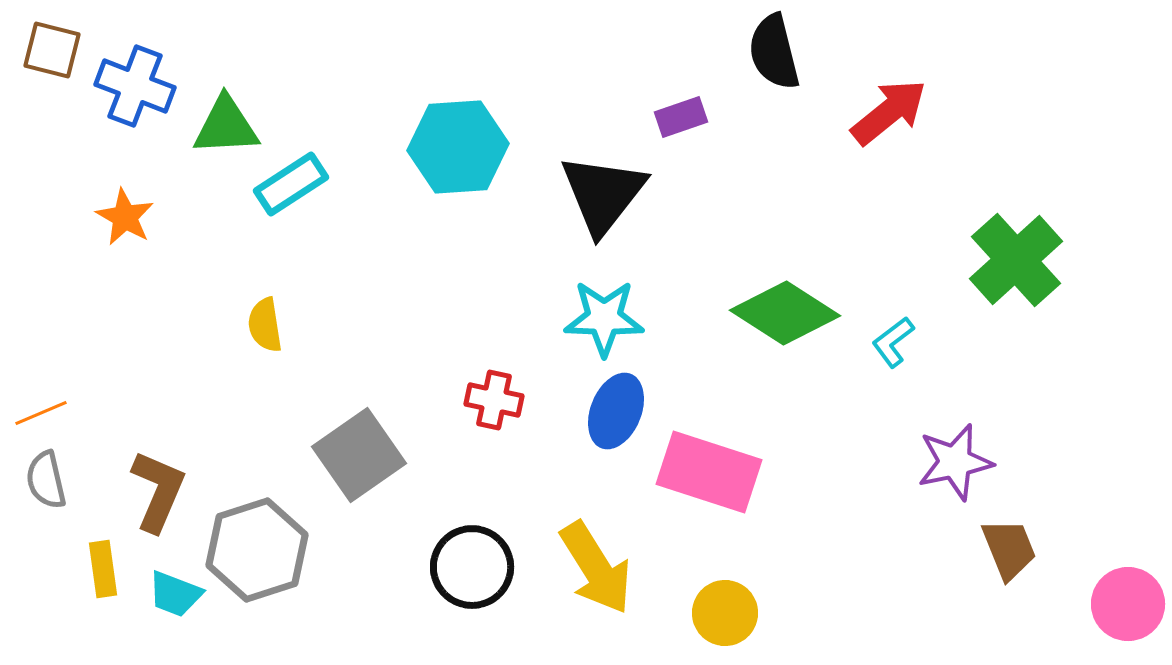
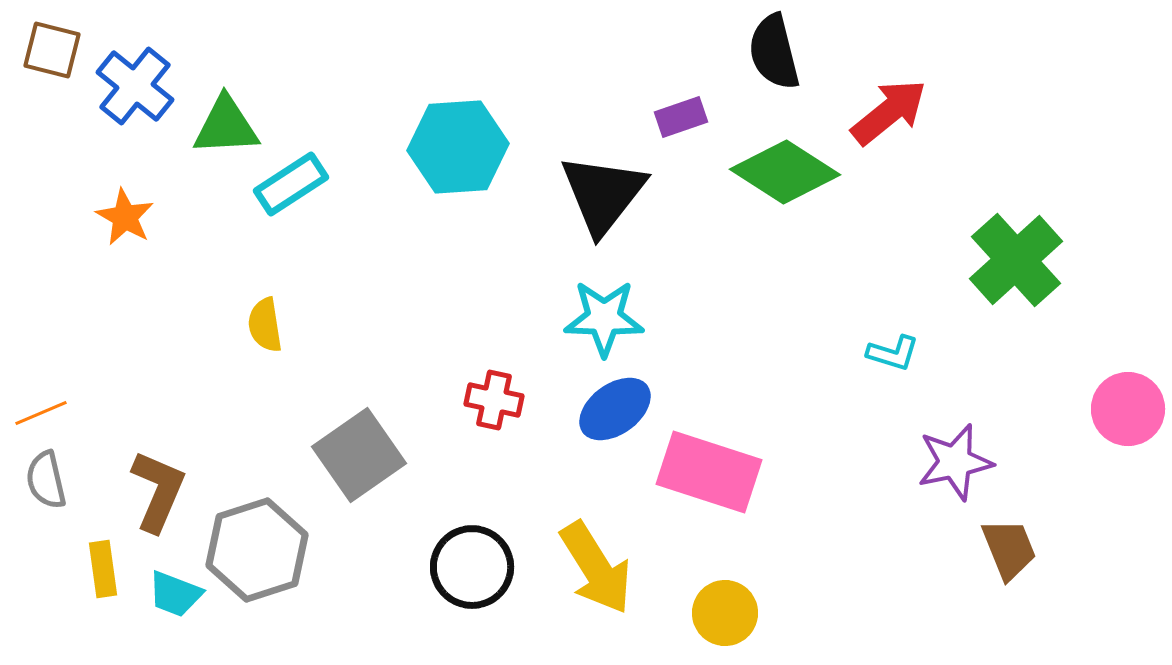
blue cross: rotated 18 degrees clockwise
green diamond: moved 141 px up
cyan L-shape: moved 11 px down; rotated 126 degrees counterclockwise
blue ellipse: moved 1 px left, 2 px up; rotated 32 degrees clockwise
pink circle: moved 195 px up
